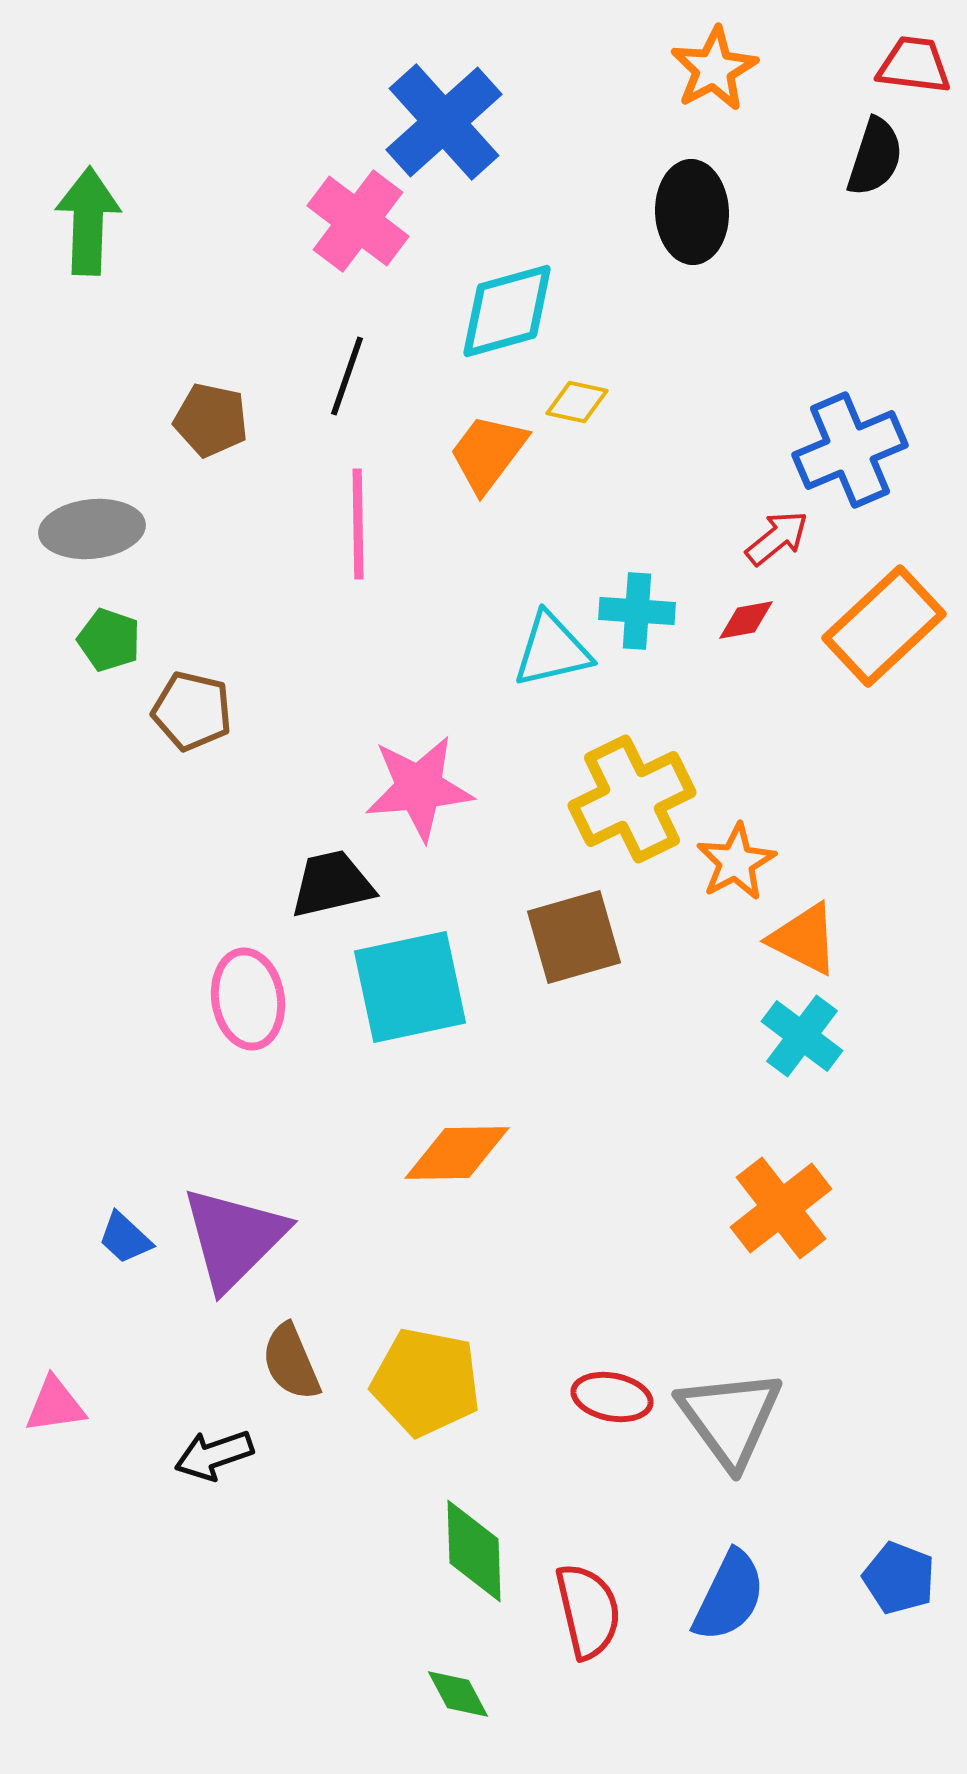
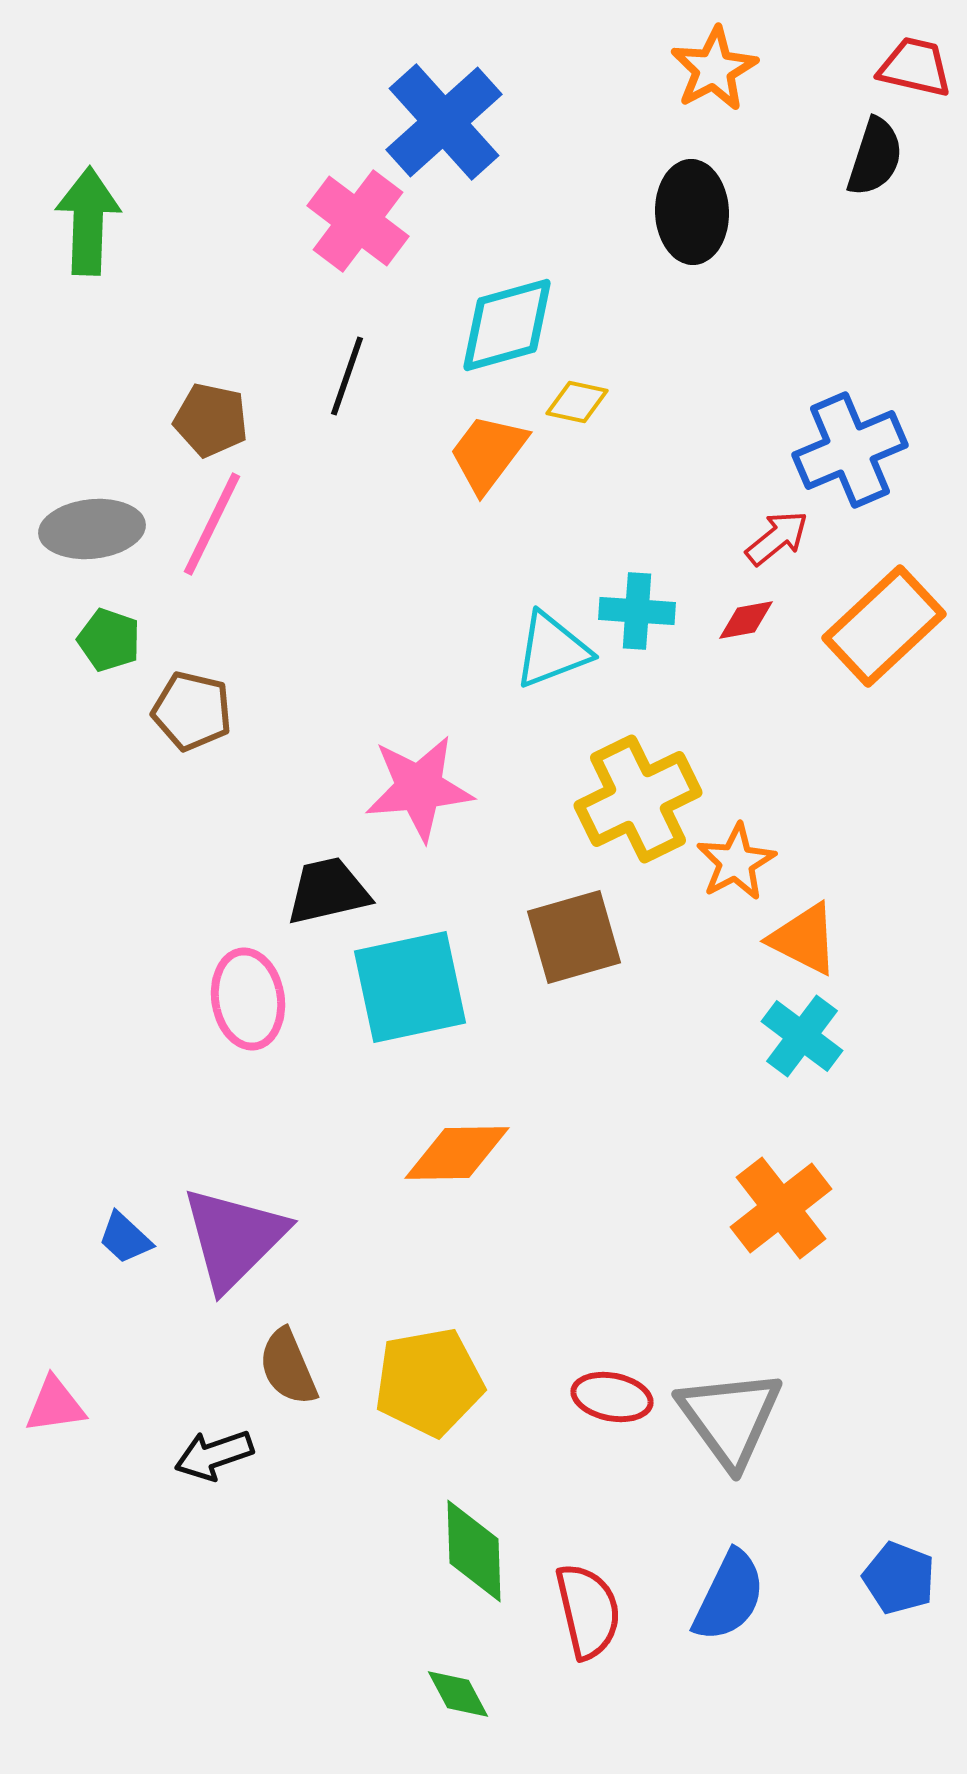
red trapezoid at (914, 65): moved 1 px right, 2 px down; rotated 6 degrees clockwise
cyan diamond at (507, 311): moved 14 px down
pink line at (358, 524): moved 146 px left; rotated 27 degrees clockwise
cyan triangle at (552, 650): rotated 8 degrees counterclockwise
yellow cross at (632, 799): moved 6 px right
black trapezoid at (332, 884): moved 4 px left, 7 px down
brown semicircle at (291, 1362): moved 3 px left, 5 px down
yellow pentagon at (426, 1382): moved 3 px right; rotated 21 degrees counterclockwise
